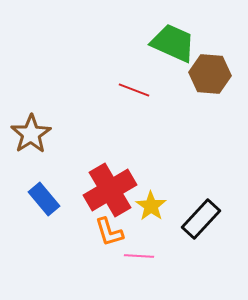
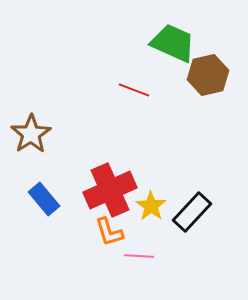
brown hexagon: moved 2 px left, 1 px down; rotated 18 degrees counterclockwise
red cross: rotated 6 degrees clockwise
black rectangle: moved 9 px left, 7 px up
